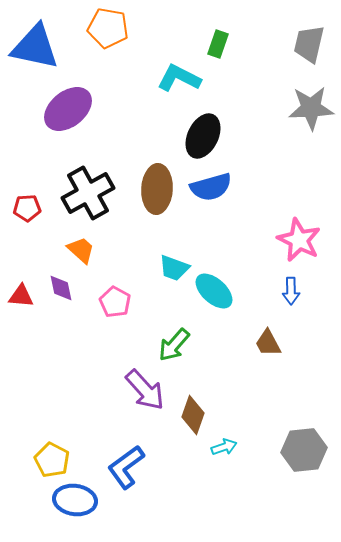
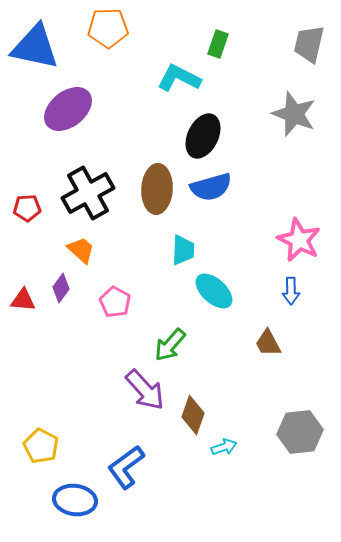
orange pentagon: rotated 12 degrees counterclockwise
gray star: moved 17 px left, 6 px down; rotated 24 degrees clockwise
cyan trapezoid: moved 9 px right, 18 px up; rotated 108 degrees counterclockwise
purple diamond: rotated 48 degrees clockwise
red triangle: moved 2 px right, 4 px down
green arrow: moved 4 px left
gray hexagon: moved 4 px left, 18 px up
yellow pentagon: moved 11 px left, 14 px up
